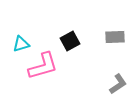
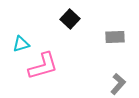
black square: moved 22 px up; rotated 18 degrees counterclockwise
gray L-shape: rotated 15 degrees counterclockwise
